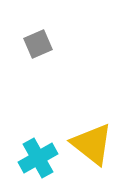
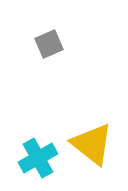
gray square: moved 11 px right
